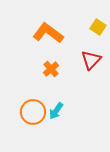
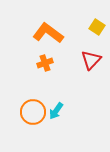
yellow square: moved 1 px left
orange cross: moved 6 px left, 6 px up; rotated 21 degrees clockwise
